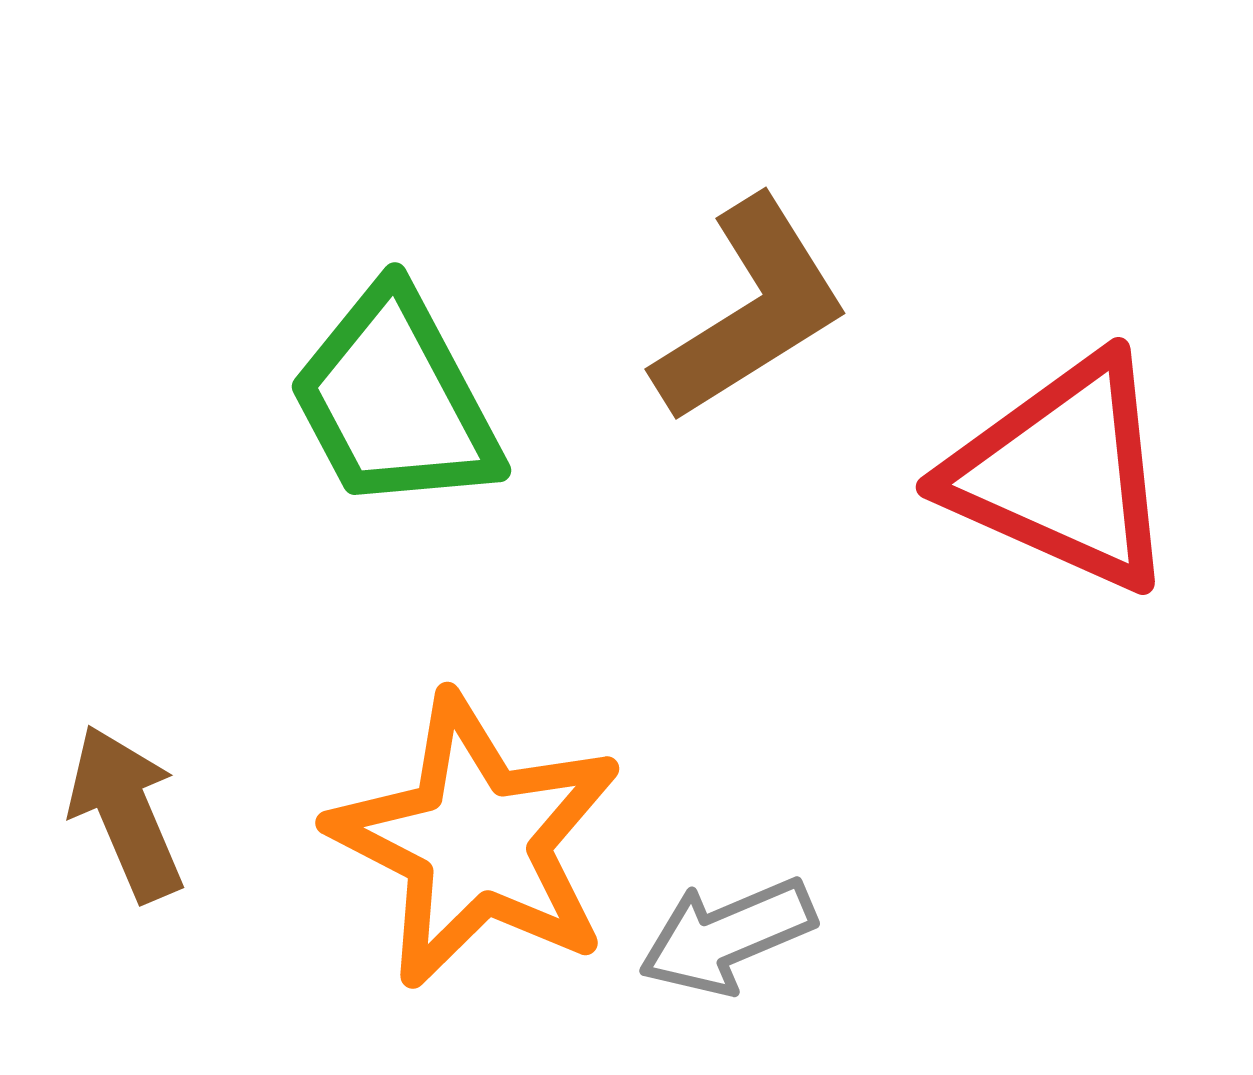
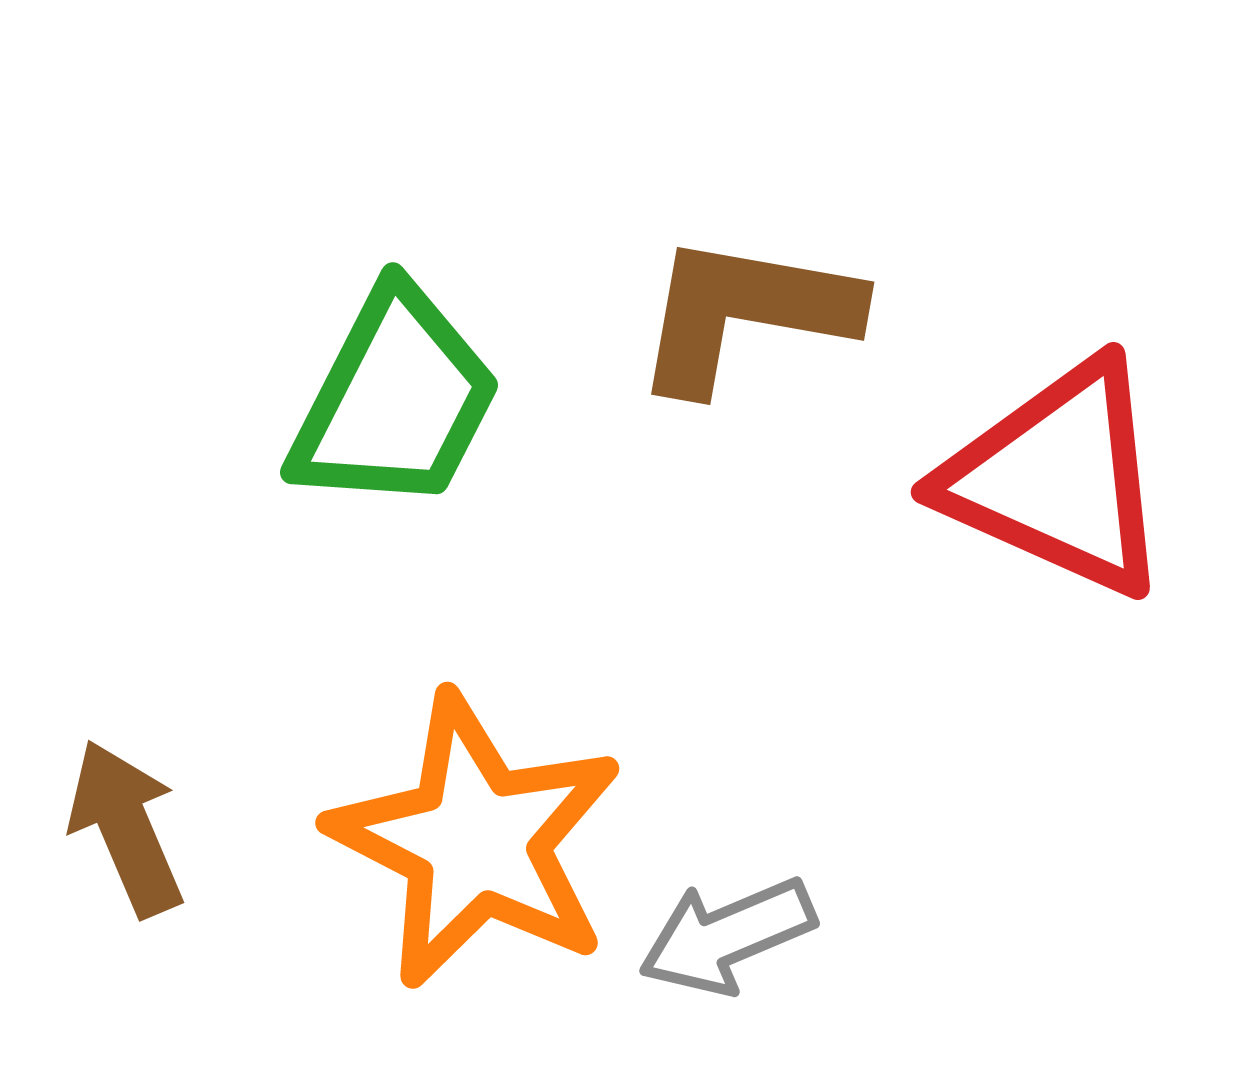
brown L-shape: moved 6 px left, 3 px down; rotated 138 degrees counterclockwise
green trapezoid: rotated 125 degrees counterclockwise
red triangle: moved 5 px left, 5 px down
brown arrow: moved 15 px down
